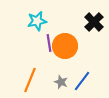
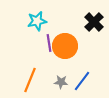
gray star: rotated 16 degrees counterclockwise
